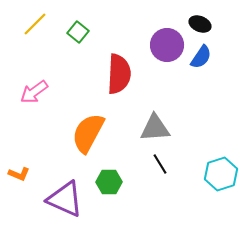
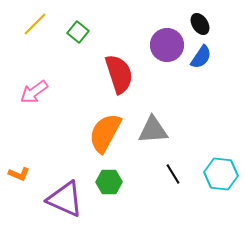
black ellipse: rotated 35 degrees clockwise
red semicircle: rotated 21 degrees counterclockwise
gray triangle: moved 2 px left, 2 px down
orange semicircle: moved 17 px right
black line: moved 13 px right, 10 px down
cyan hexagon: rotated 24 degrees clockwise
